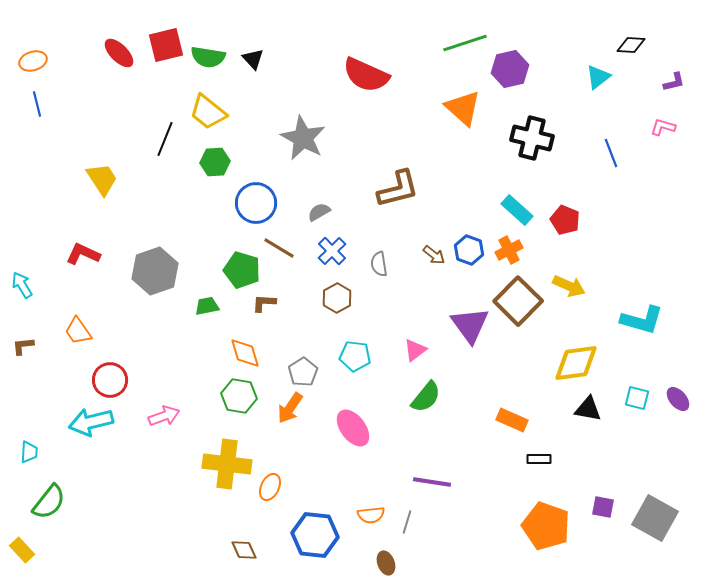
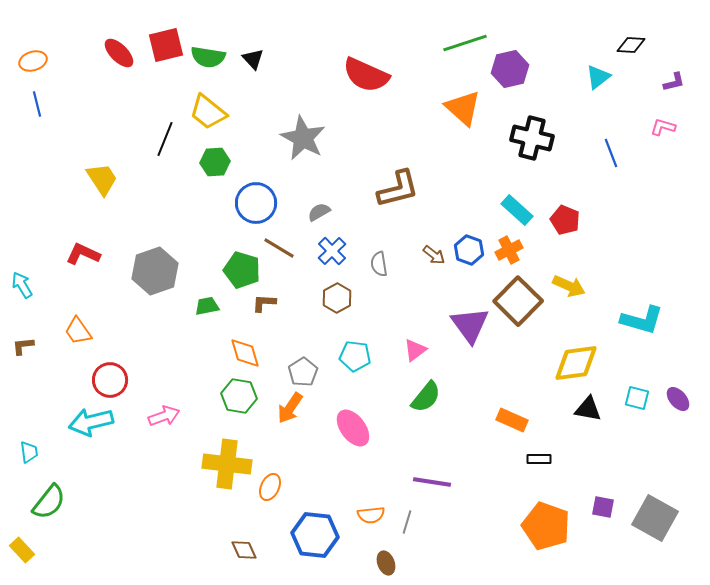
cyan trapezoid at (29, 452): rotated 10 degrees counterclockwise
